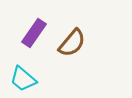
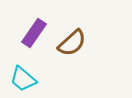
brown semicircle: rotated 8 degrees clockwise
